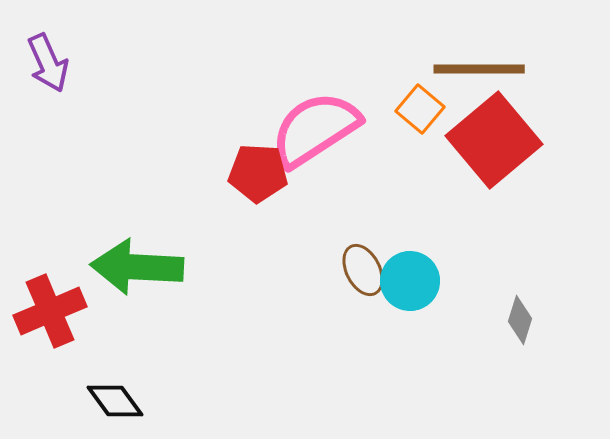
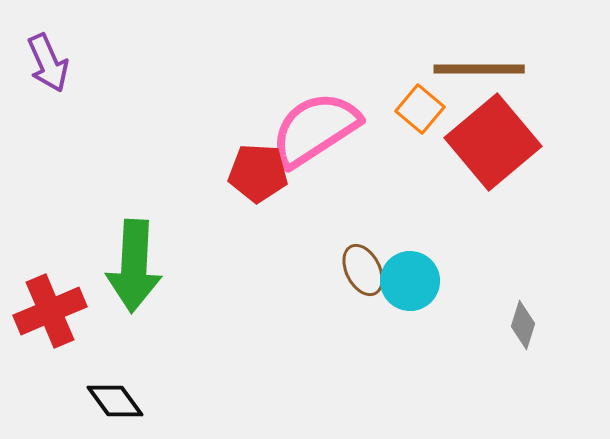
red square: moved 1 px left, 2 px down
green arrow: moved 3 px left, 1 px up; rotated 90 degrees counterclockwise
gray diamond: moved 3 px right, 5 px down
